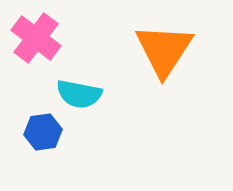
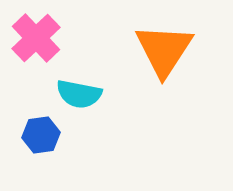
pink cross: rotated 9 degrees clockwise
blue hexagon: moved 2 px left, 3 px down
